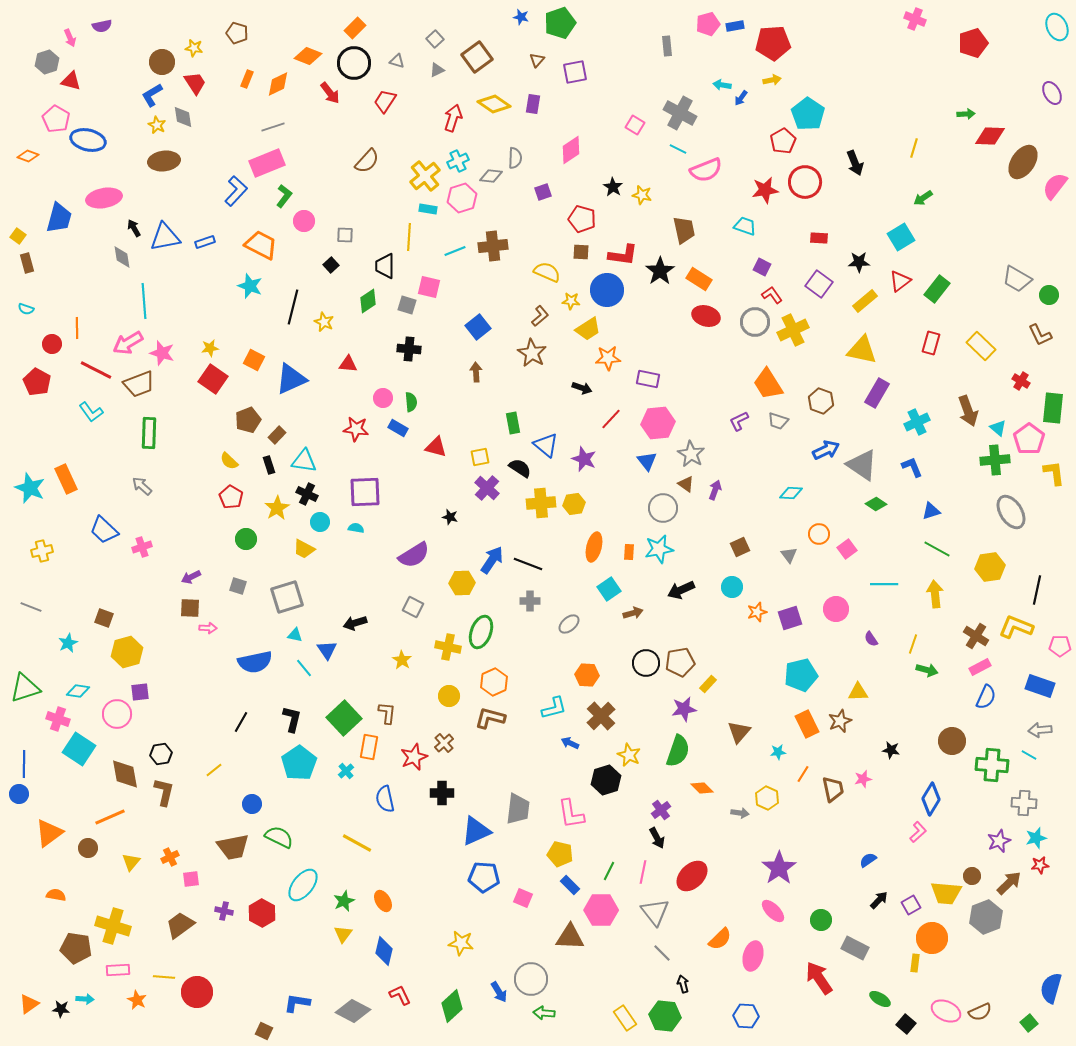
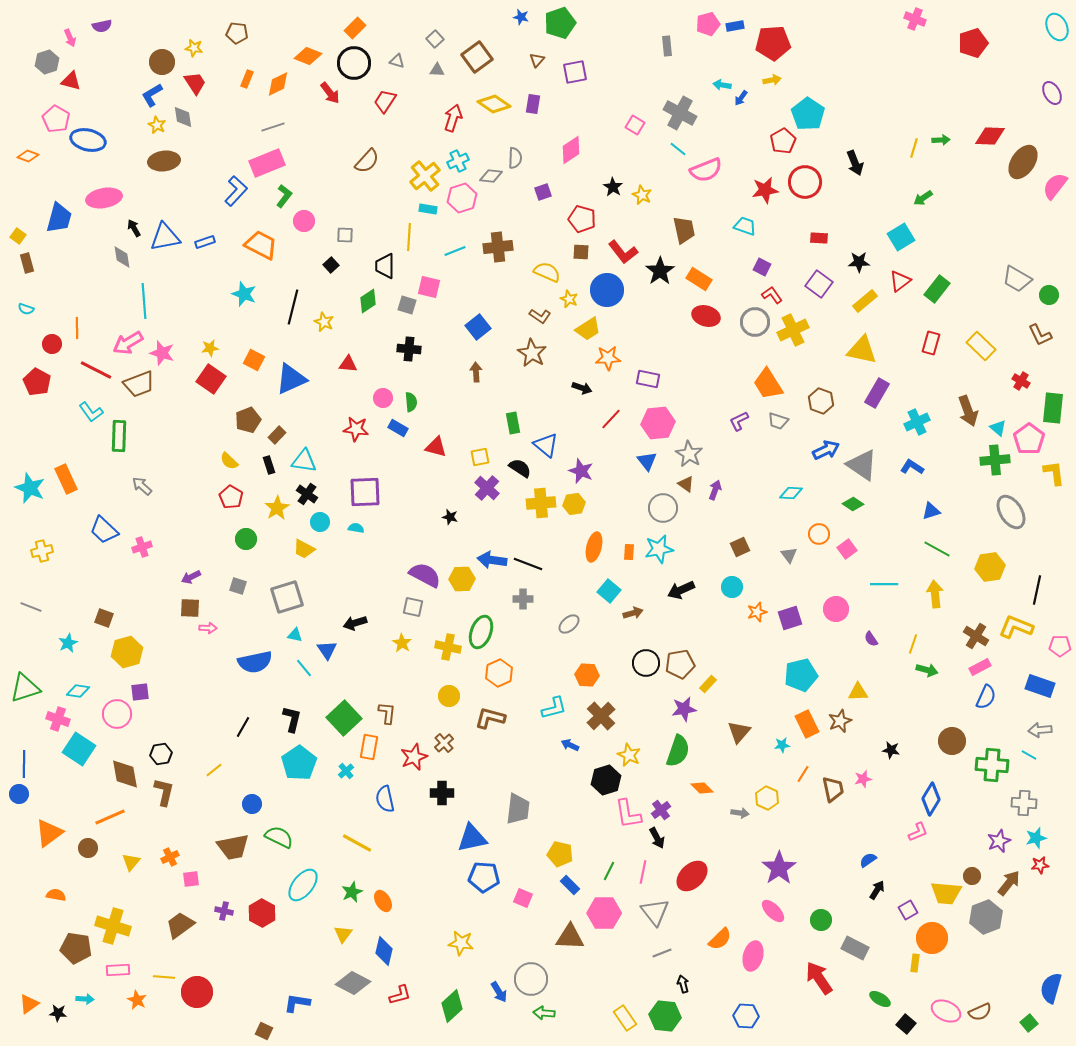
brown pentagon at (237, 33): rotated 10 degrees counterclockwise
gray triangle at (437, 70): rotated 28 degrees clockwise
green arrow at (966, 114): moved 25 px left, 26 px down
cyan line at (678, 149): rotated 12 degrees clockwise
yellow star at (642, 195): rotated 12 degrees clockwise
brown cross at (493, 246): moved 5 px right, 1 px down
red L-shape at (623, 255): moved 3 px up; rotated 44 degrees clockwise
cyan star at (250, 286): moved 6 px left, 8 px down
yellow star at (571, 301): moved 2 px left, 2 px up; rotated 18 degrees clockwise
brown L-shape at (540, 316): rotated 75 degrees clockwise
red square at (213, 379): moved 2 px left
green rectangle at (149, 433): moved 30 px left, 3 px down
gray star at (691, 454): moved 2 px left
purple star at (584, 459): moved 3 px left, 12 px down
blue L-shape at (912, 467): rotated 35 degrees counterclockwise
black cross at (307, 494): rotated 10 degrees clockwise
green diamond at (876, 504): moved 23 px left
purple semicircle at (414, 555): moved 11 px right, 20 px down; rotated 120 degrees counterclockwise
blue arrow at (492, 560): rotated 116 degrees counterclockwise
yellow hexagon at (462, 583): moved 4 px up
cyan square at (609, 589): moved 2 px down; rotated 15 degrees counterclockwise
gray cross at (530, 601): moved 7 px left, 2 px up
gray square at (413, 607): rotated 15 degrees counterclockwise
yellow star at (402, 660): moved 17 px up
brown pentagon at (680, 662): moved 2 px down
orange hexagon at (494, 682): moved 5 px right, 9 px up
black line at (241, 722): moved 2 px right, 5 px down
blue arrow at (570, 743): moved 2 px down
cyan star at (778, 752): moved 4 px right, 7 px up
pink L-shape at (571, 814): moved 57 px right
blue triangle at (476, 831): moved 4 px left, 7 px down; rotated 12 degrees clockwise
pink L-shape at (918, 832): rotated 20 degrees clockwise
brown arrow at (1009, 883): rotated 8 degrees counterclockwise
black arrow at (879, 900): moved 2 px left, 10 px up; rotated 12 degrees counterclockwise
green star at (344, 901): moved 8 px right, 9 px up
purple square at (911, 905): moved 3 px left, 5 px down
pink hexagon at (601, 910): moved 3 px right, 3 px down
gray line at (662, 953): rotated 66 degrees counterclockwise
red L-shape at (400, 995): rotated 100 degrees clockwise
black star at (61, 1009): moved 3 px left, 4 px down
gray diamond at (353, 1011): moved 28 px up
